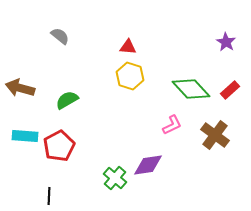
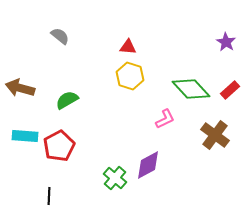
pink L-shape: moved 7 px left, 6 px up
purple diamond: rotated 20 degrees counterclockwise
